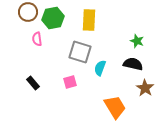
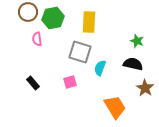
yellow rectangle: moved 2 px down
